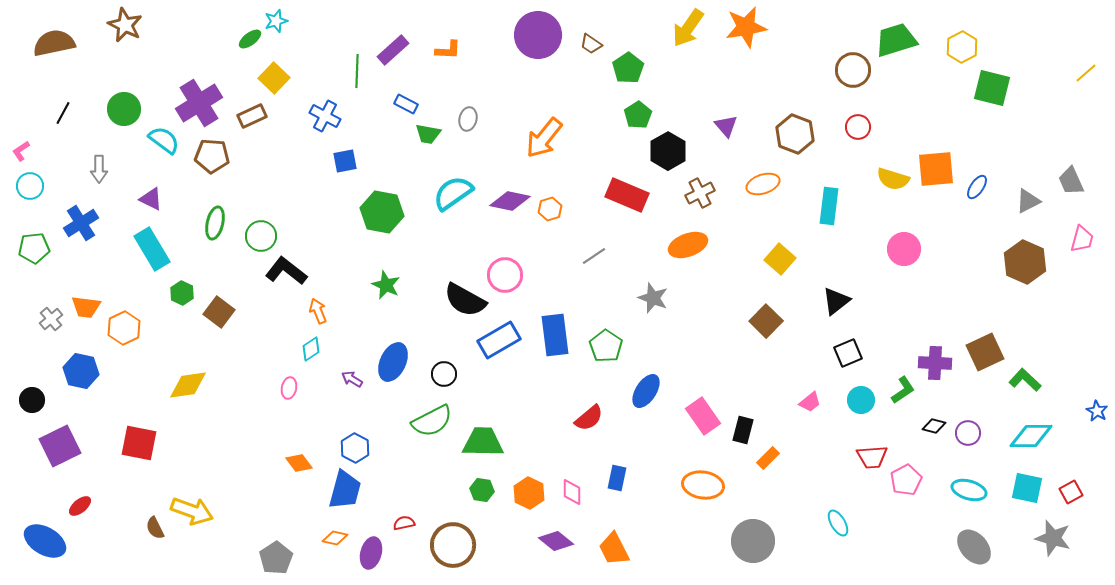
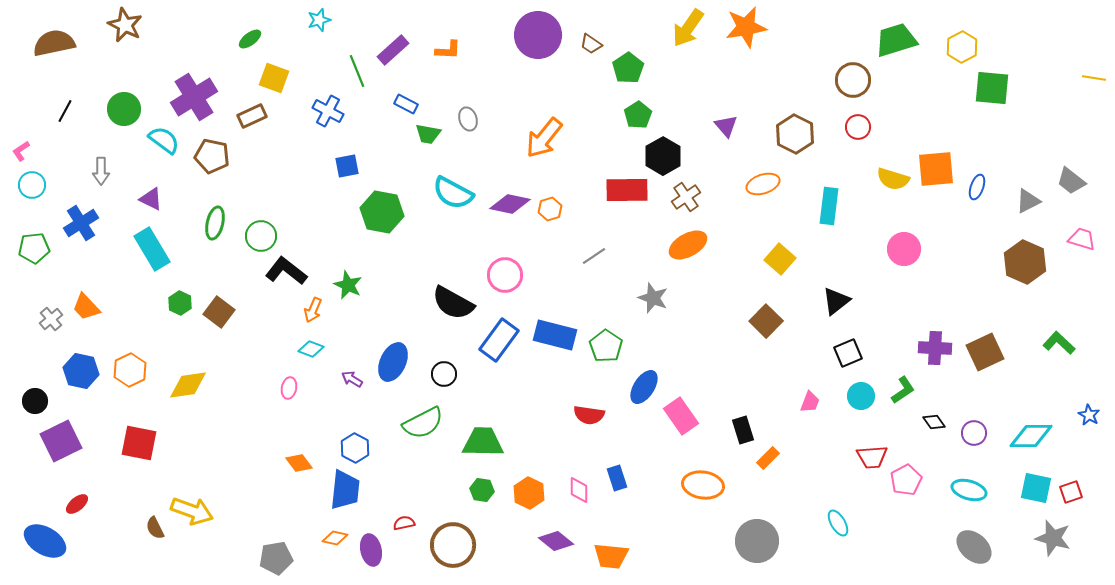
cyan star at (276, 21): moved 43 px right, 1 px up
brown circle at (853, 70): moved 10 px down
green line at (357, 71): rotated 24 degrees counterclockwise
yellow line at (1086, 73): moved 8 px right, 5 px down; rotated 50 degrees clockwise
yellow square at (274, 78): rotated 24 degrees counterclockwise
green square at (992, 88): rotated 9 degrees counterclockwise
purple cross at (199, 103): moved 5 px left, 6 px up
black line at (63, 113): moved 2 px right, 2 px up
blue cross at (325, 116): moved 3 px right, 5 px up
gray ellipse at (468, 119): rotated 30 degrees counterclockwise
brown hexagon at (795, 134): rotated 6 degrees clockwise
black hexagon at (668, 151): moved 5 px left, 5 px down
brown pentagon at (212, 156): rotated 8 degrees clockwise
blue square at (345, 161): moved 2 px right, 5 px down
gray arrow at (99, 169): moved 2 px right, 2 px down
gray trapezoid at (1071, 181): rotated 28 degrees counterclockwise
cyan circle at (30, 186): moved 2 px right, 1 px up
blue ellipse at (977, 187): rotated 15 degrees counterclockwise
cyan semicircle at (453, 193): rotated 117 degrees counterclockwise
brown cross at (700, 193): moved 14 px left, 4 px down; rotated 8 degrees counterclockwise
red rectangle at (627, 195): moved 5 px up; rotated 24 degrees counterclockwise
purple diamond at (510, 201): moved 3 px down
pink trapezoid at (1082, 239): rotated 88 degrees counterclockwise
orange ellipse at (688, 245): rotated 9 degrees counterclockwise
green star at (386, 285): moved 38 px left
green hexagon at (182, 293): moved 2 px left, 10 px down
black semicircle at (465, 300): moved 12 px left, 3 px down
orange trapezoid at (86, 307): rotated 40 degrees clockwise
orange arrow at (318, 311): moved 5 px left, 1 px up; rotated 135 degrees counterclockwise
orange hexagon at (124, 328): moved 6 px right, 42 px down
blue rectangle at (555, 335): rotated 69 degrees counterclockwise
blue rectangle at (499, 340): rotated 24 degrees counterclockwise
cyan diamond at (311, 349): rotated 55 degrees clockwise
purple cross at (935, 363): moved 15 px up
green L-shape at (1025, 380): moved 34 px right, 37 px up
blue ellipse at (646, 391): moved 2 px left, 4 px up
black circle at (32, 400): moved 3 px right, 1 px down
cyan circle at (861, 400): moved 4 px up
pink trapezoid at (810, 402): rotated 30 degrees counterclockwise
blue star at (1097, 411): moved 8 px left, 4 px down
pink rectangle at (703, 416): moved 22 px left
red semicircle at (589, 418): moved 3 px up; rotated 48 degrees clockwise
green semicircle at (432, 421): moved 9 px left, 2 px down
black diamond at (934, 426): moved 4 px up; rotated 40 degrees clockwise
black rectangle at (743, 430): rotated 32 degrees counterclockwise
purple circle at (968, 433): moved 6 px right
purple square at (60, 446): moved 1 px right, 5 px up
blue rectangle at (617, 478): rotated 30 degrees counterclockwise
cyan square at (1027, 488): moved 9 px right
blue trapezoid at (345, 490): rotated 9 degrees counterclockwise
pink diamond at (572, 492): moved 7 px right, 2 px up
red square at (1071, 492): rotated 10 degrees clockwise
red ellipse at (80, 506): moved 3 px left, 2 px up
gray circle at (753, 541): moved 4 px right
gray ellipse at (974, 547): rotated 6 degrees counterclockwise
orange trapezoid at (614, 549): moved 3 px left, 7 px down; rotated 57 degrees counterclockwise
purple ellipse at (371, 553): moved 3 px up; rotated 28 degrees counterclockwise
gray pentagon at (276, 558): rotated 24 degrees clockwise
